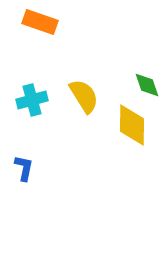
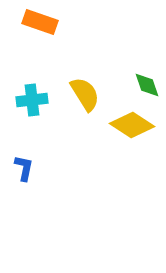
yellow semicircle: moved 1 px right, 2 px up
cyan cross: rotated 8 degrees clockwise
yellow diamond: rotated 57 degrees counterclockwise
